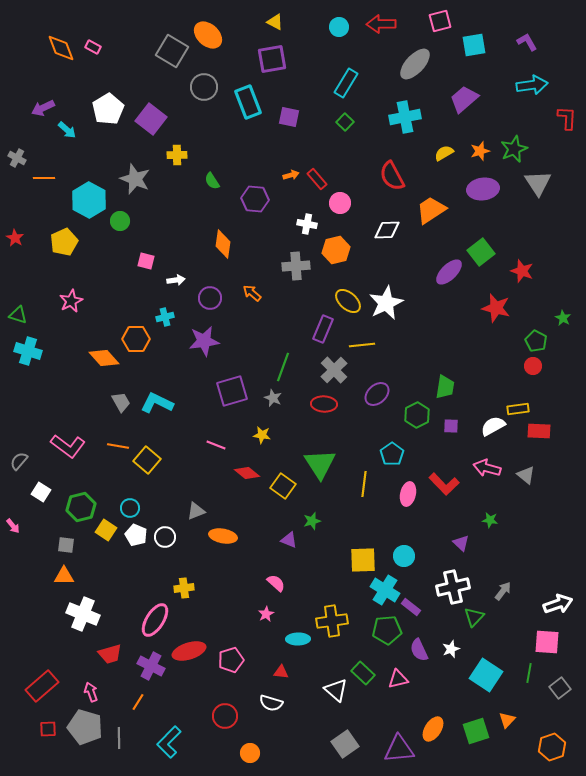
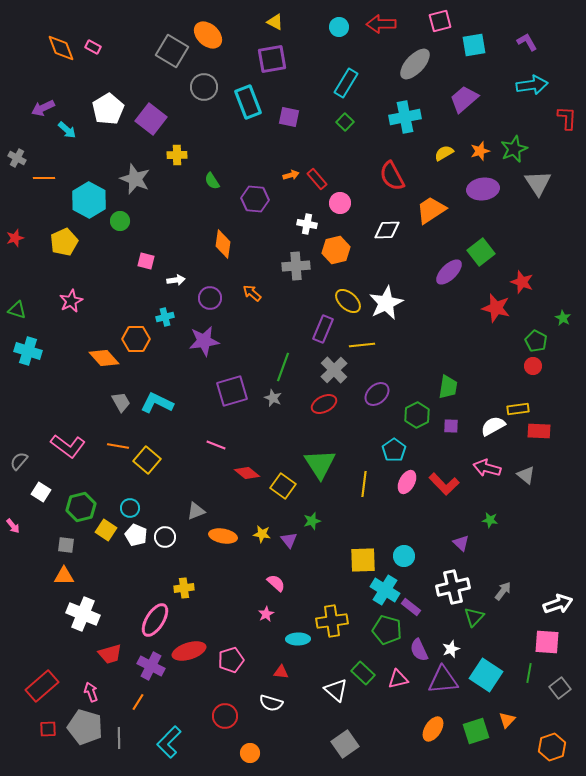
red star at (15, 238): rotated 24 degrees clockwise
red star at (522, 271): moved 11 px down
green triangle at (18, 315): moved 1 px left, 5 px up
green trapezoid at (445, 387): moved 3 px right
red ellipse at (324, 404): rotated 30 degrees counterclockwise
yellow star at (262, 435): moved 99 px down
cyan pentagon at (392, 454): moved 2 px right, 4 px up
pink ellipse at (408, 494): moved 1 px left, 12 px up; rotated 15 degrees clockwise
purple triangle at (289, 540): rotated 30 degrees clockwise
green pentagon at (387, 630): rotated 20 degrees clockwise
purple triangle at (399, 749): moved 44 px right, 69 px up
